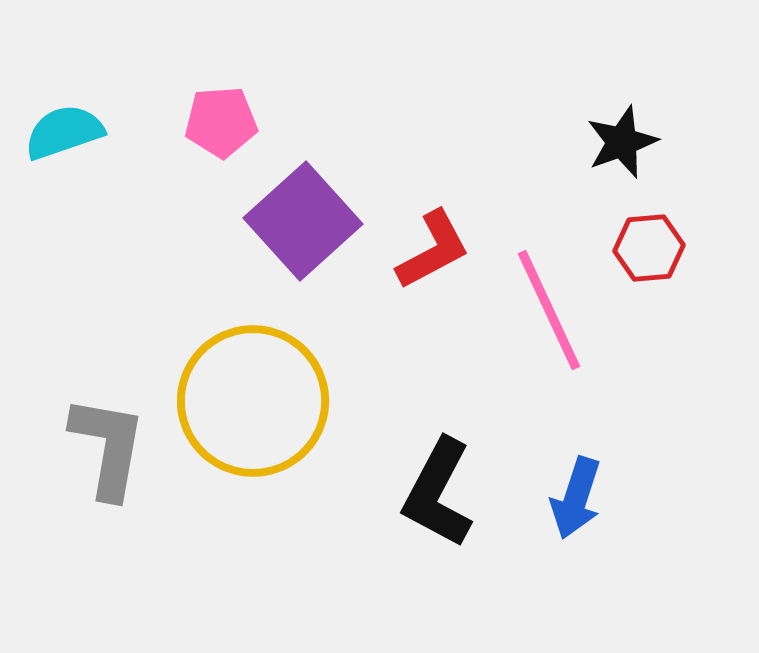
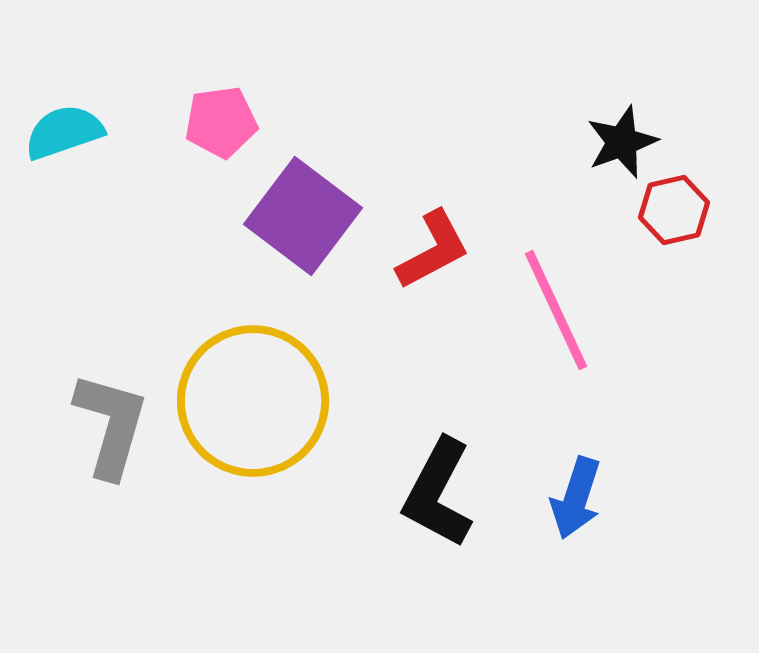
pink pentagon: rotated 4 degrees counterclockwise
purple square: moved 5 px up; rotated 11 degrees counterclockwise
red hexagon: moved 25 px right, 38 px up; rotated 8 degrees counterclockwise
pink line: moved 7 px right
gray L-shape: moved 3 px right, 22 px up; rotated 6 degrees clockwise
